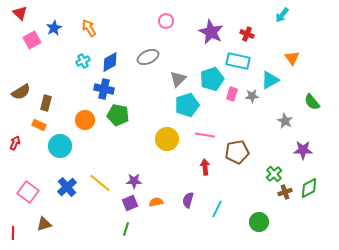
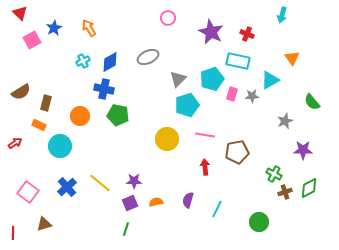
cyan arrow at (282, 15): rotated 21 degrees counterclockwise
pink circle at (166, 21): moved 2 px right, 3 px up
orange circle at (85, 120): moved 5 px left, 4 px up
gray star at (285, 121): rotated 21 degrees clockwise
red arrow at (15, 143): rotated 32 degrees clockwise
green cross at (274, 174): rotated 21 degrees counterclockwise
